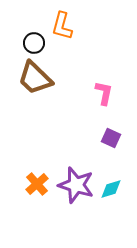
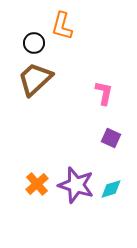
brown trapezoid: moved 1 px down; rotated 93 degrees clockwise
